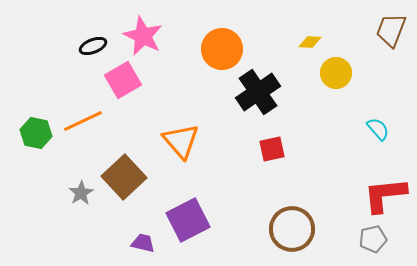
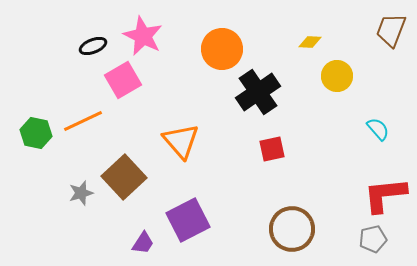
yellow circle: moved 1 px right, 3 px down
gray star: rotated 15 degrees clockwise
purple trapezoid: rotated 110 degrees clockwise
